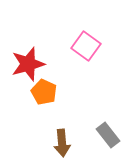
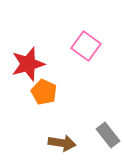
brown arrow: rotated 76 degrees counterclockwise
